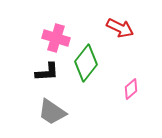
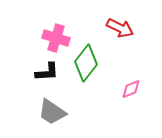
pink diamond: rotated 20 degrees clockwise
